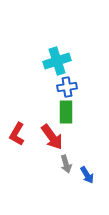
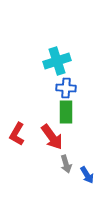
blue cross: moved 1 px left, 1 px down; rotated 12 degrees clockwise
